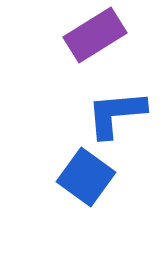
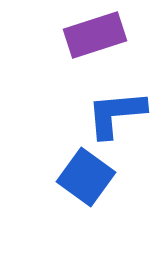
purple rectangle: rotated 14 degrees clockwise
